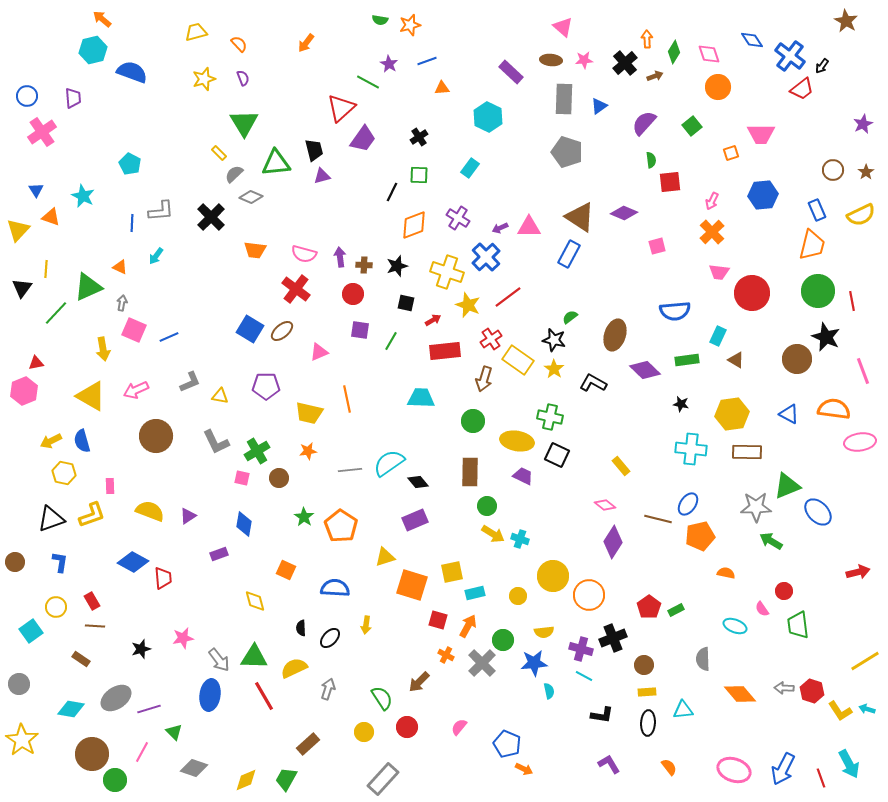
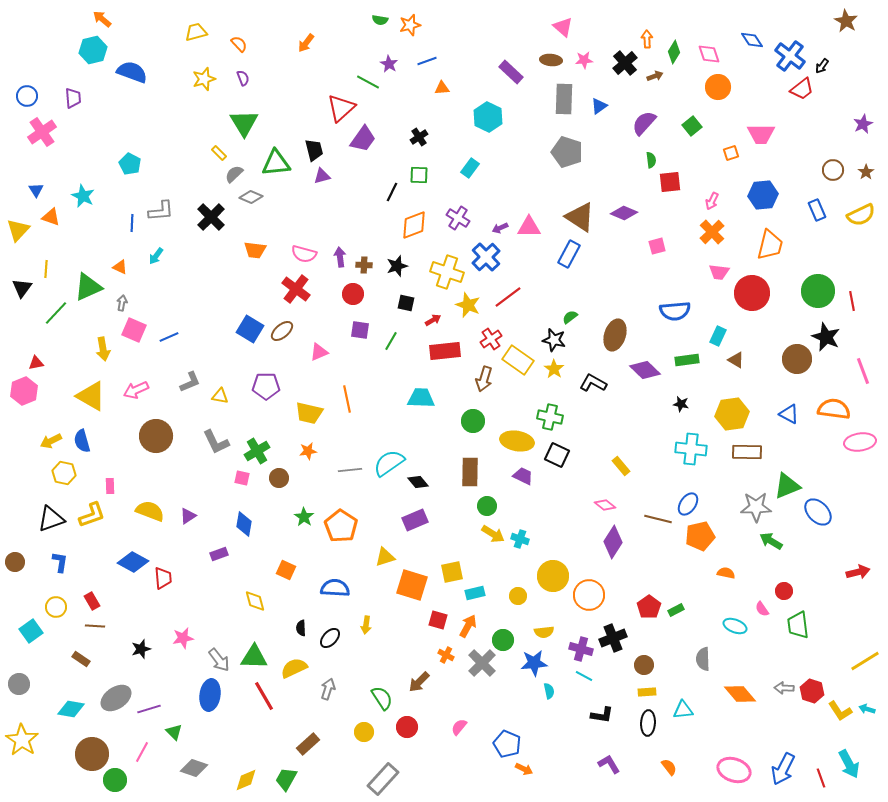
orange trapezoid at (812, 245): moved 42 px left
